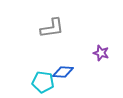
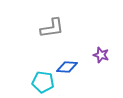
purple star: moved 2 px down
blue diamond: moved 4 px right, 5 px up
